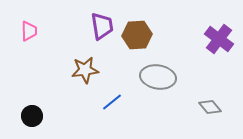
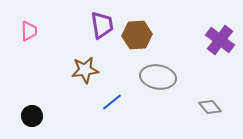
purple trapezoid: moved 1 px up
purple cross: moved 1 px right, 1 px down
